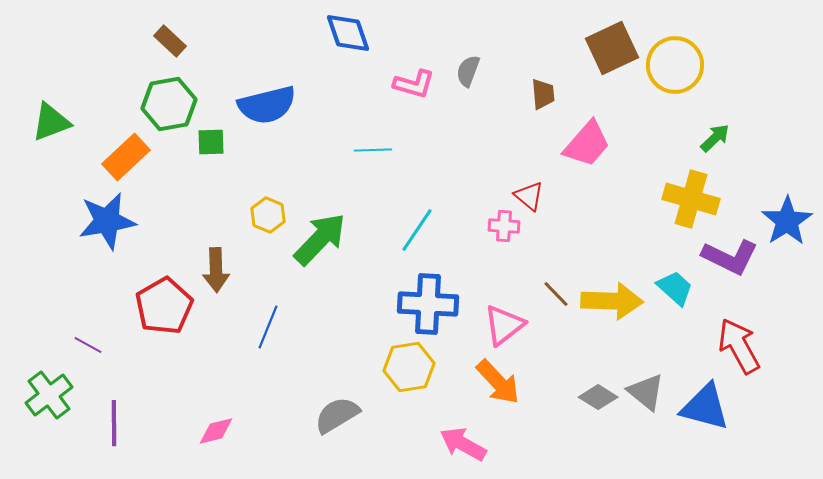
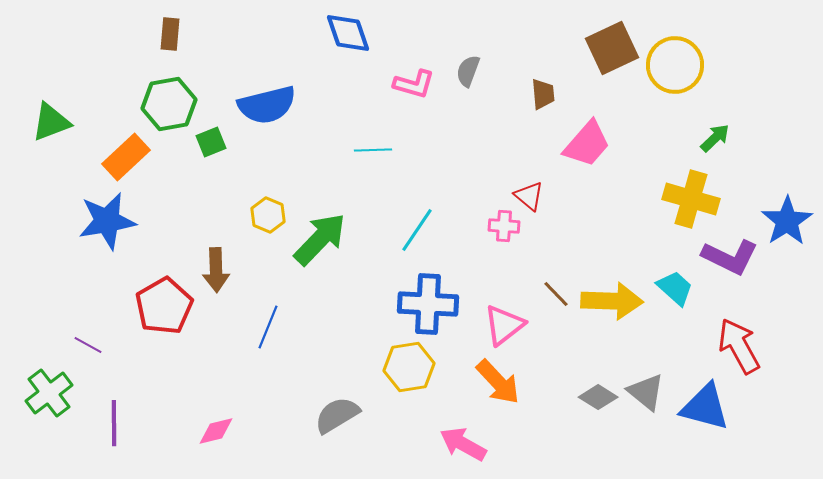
brown rectangle at (170, 41): moved 7 px up; rotated 52 degrees clockwise
green square at (211, 142): rotated 20 degrees counterclockwise
green cross at (49, 395): moved 2 px up
